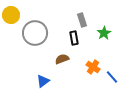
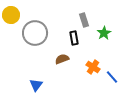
gray rectangle: moved 2 px right
blue triangle: moved 7 px left, 4 px down; rotated 16 degrees counterclockwise
